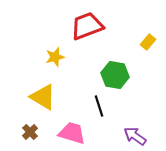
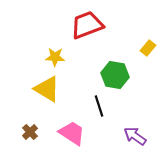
red trapezoid: moved 1 px up
yellow rectangle: moved 6 px down
yellow star: rotated 18 degrees clockwise
yellow triangle: moved 4 px right, 8 px up
pink trapezoid: rotated 16 degrees clockwise
